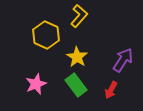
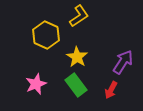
yellow L-shape: rotated 15 degrees clockwise
purple arrow: moved 2 px down
